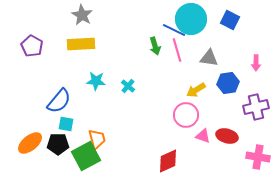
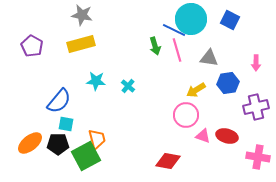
gray star: rotated 20 degrees counterclockwise
yellow rectangle: rotated 12 degrees counterclockwise
red diamond: rotated 35 degrees clockwise
